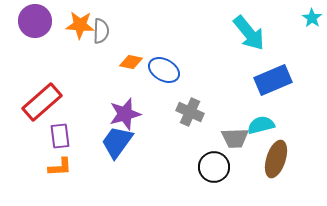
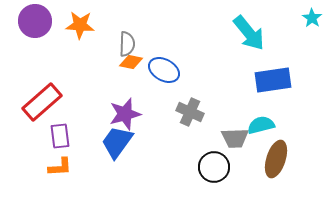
gray semicircle: moved 26 px right, 13 px down
blue rectangle: rotated 15 degrees clockwise
